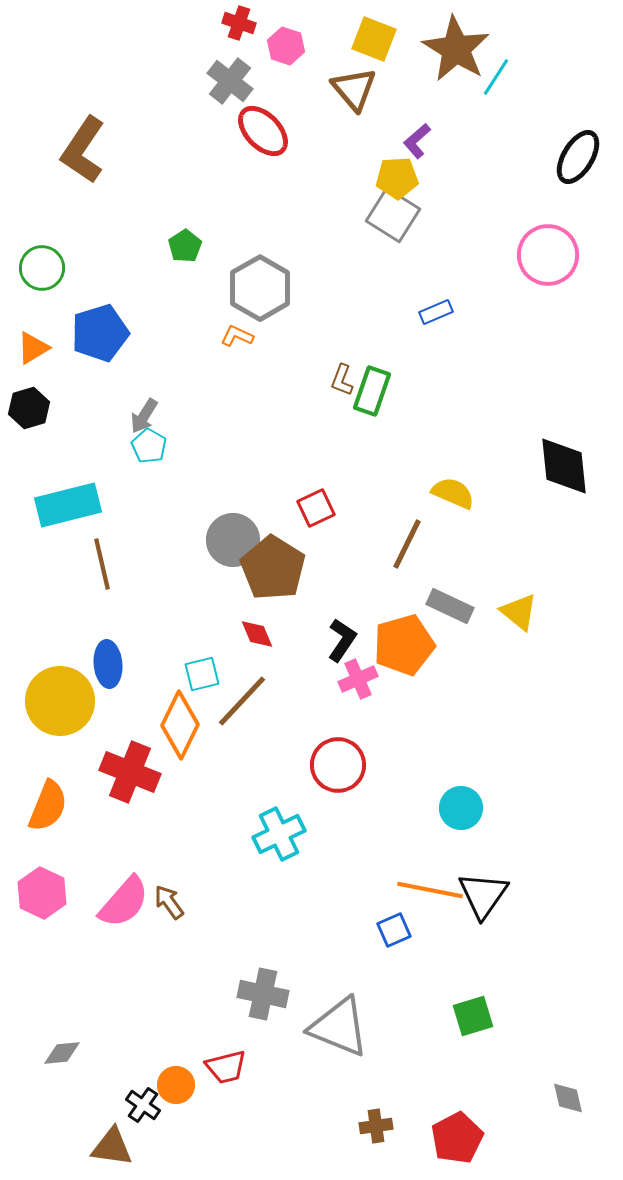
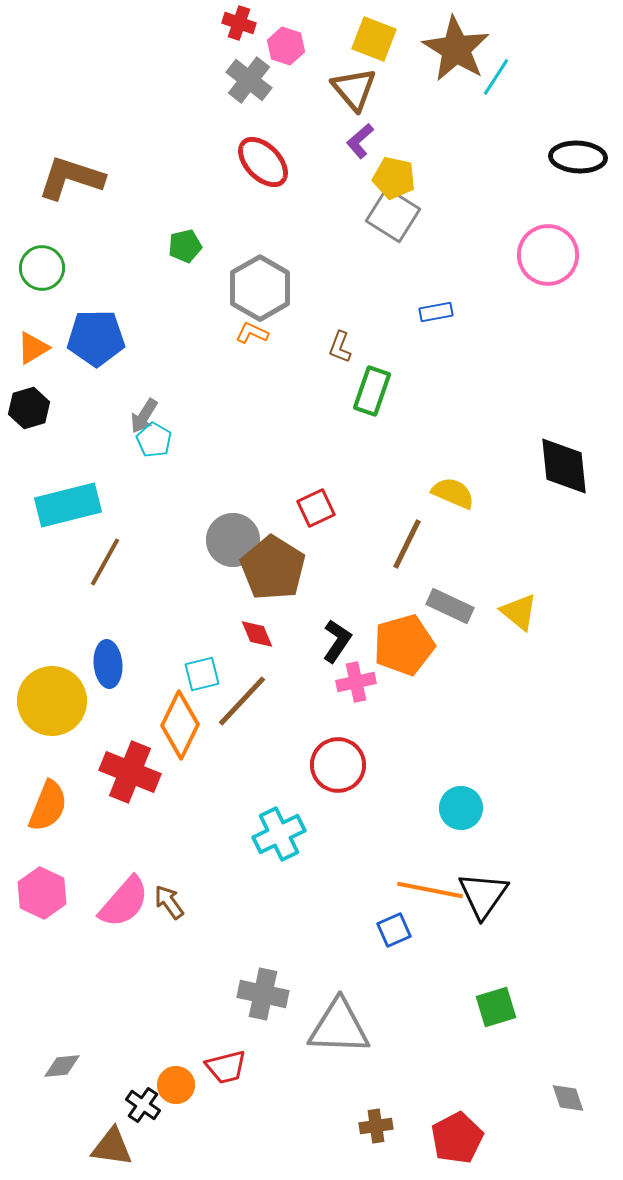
gray cross at (230, 81): moved 19 px right, 1 px up
red ellipse at (263, 131): moved 31 px down
purple L-shape at (417, 141): moved 57 px left
brown L-shape at (83, 150): moved 12 px left, 28 px down; rotated 74 degrees clockwise
black ellipse at (578, 157): rotated 62 degrees clockwise
yellow pentagon at (397, 178): moved 3 px left; rotated 15 degrees clockwise
green pentagon at (185, 246): rotated 20 degrees clockwise
blue rectangle at (436, 312): rotated 12 degrees clockwise
blue pentagon at (100, 333): moved 4 px left, 5 px down; rotated 16 degrees clockwise
orange L-shape at (237, 336): moved 15 px right, 3 px up
brown L-shape at (342, 380): moved 2 px left, 33 px up
cyan pentagon at (149, 446): moved 5 px right, 6 px up
brown line at (102, 564): moved 3 px right, 2 px up; rotated 42 degrees clockwise
black L-shape at (342, 640): moved 5 px left, 1 px down
pink cross at (358, 679): moved 2 px left, 3 px down; rotated 12 degrees clockwise
yellow circle at (60, 701): moved 8 px left
green square at (473, 1016): moved 23 px right, 9 px up
gray triangle at (339, 1027): rotated 20 degrees counterclockwise
gray diamond at (62, 1053): moved 13 px down
gray diamond at (568, 1098): rotated 6 degrees counterclockwise
